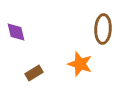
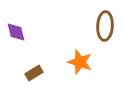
brown ellipse: moved 2 px right, 3 px up
orange star: moved 2 px up
